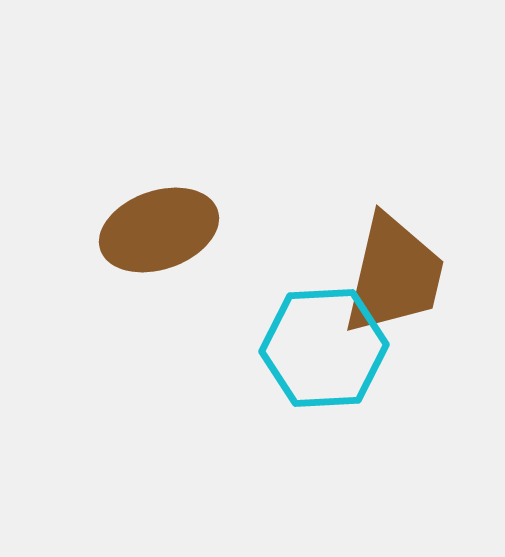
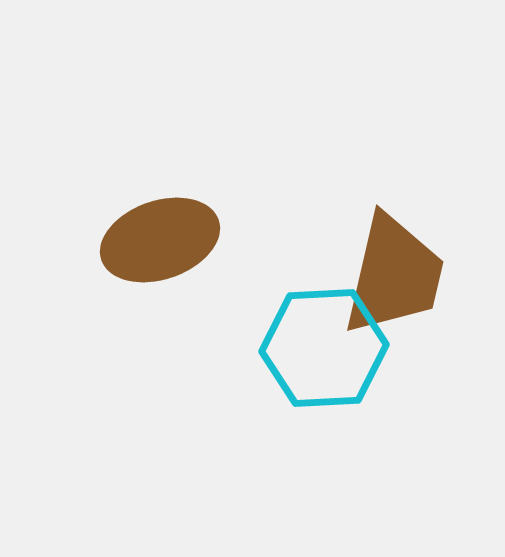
brown ellipse: moved 1 px right, 10 px down
